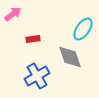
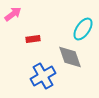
blue cross: moved 6 px right
